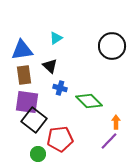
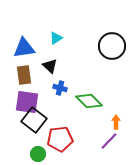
blue triangle: moved 2 px right, 2 px up
